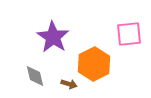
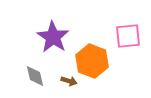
pink square: moved 1 px left, 2 px down
orange hexagon: moved 2 px left, 3 px up; rotated 12 degrees counterclockwise
brown arrow: moved 3 px up
